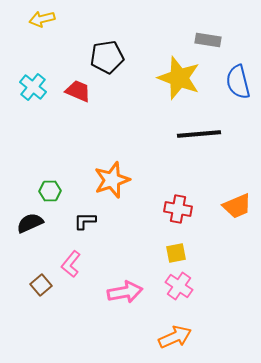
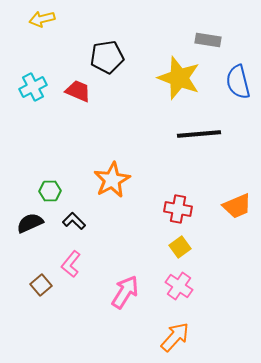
cyan cross: rotated 24 degrees clockwise
orange star: rotated 9 degrees counterclockwise
black L-shape: moved 11 px left; rotated 45 degrees clockwise
yellow square: moved 4 px right, 6 px up; rotated 25 degrees counterclockwise
pink arrow: rotated 48 degrees counterclockwise
orange arrow: rotated 24 degrees counterclockwise
